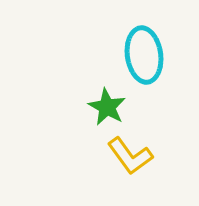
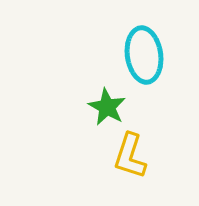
yellow L-shape: rotated 54 degrees clockwise
